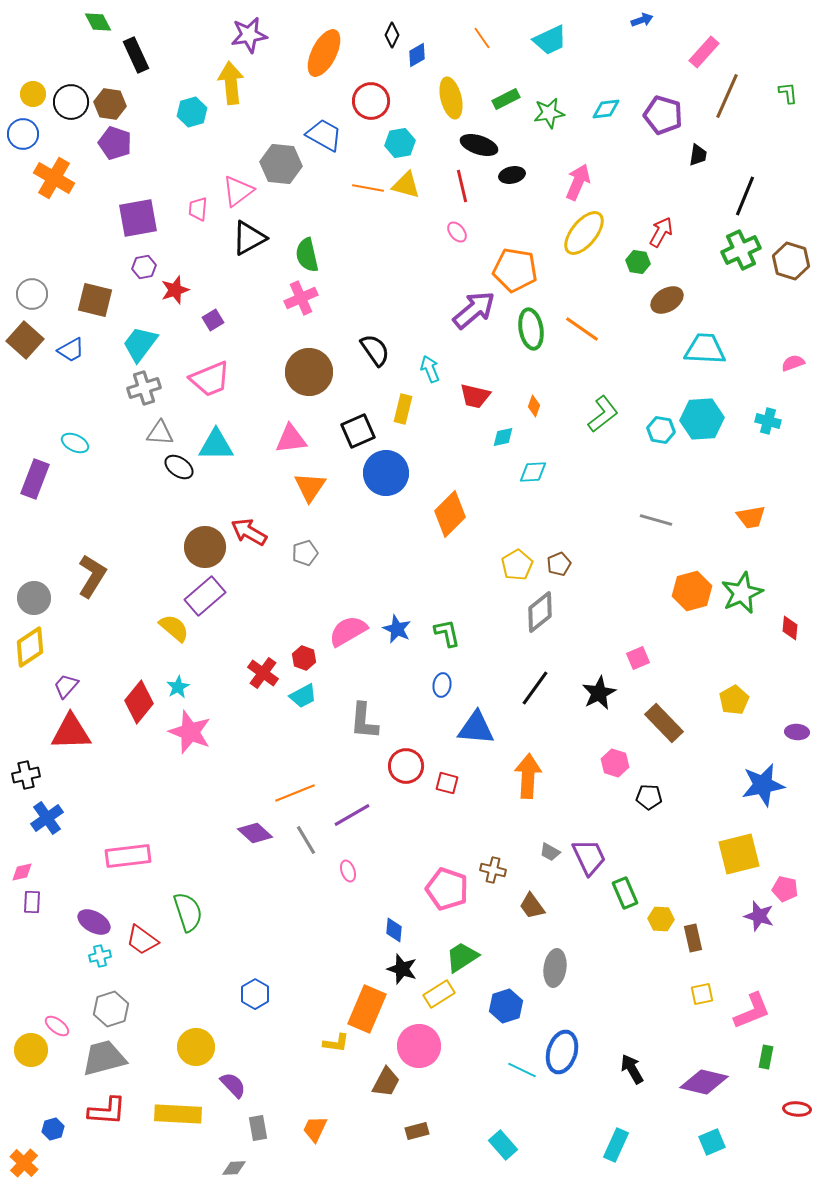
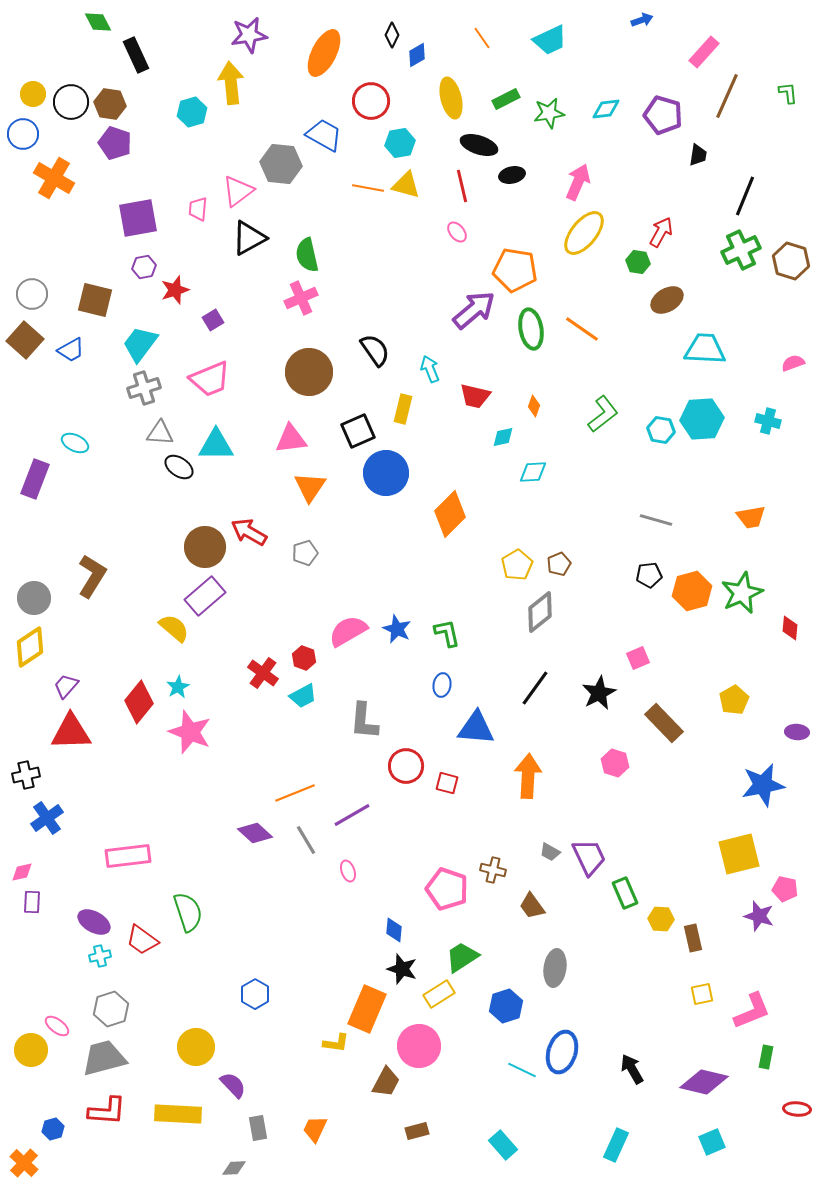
black pentagon at (649, 797): moved 222 px up; rotated 10 degrees counterclockwise
